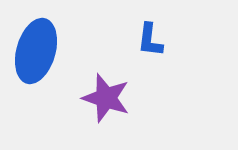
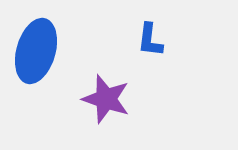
purple star: moved 1 px down
